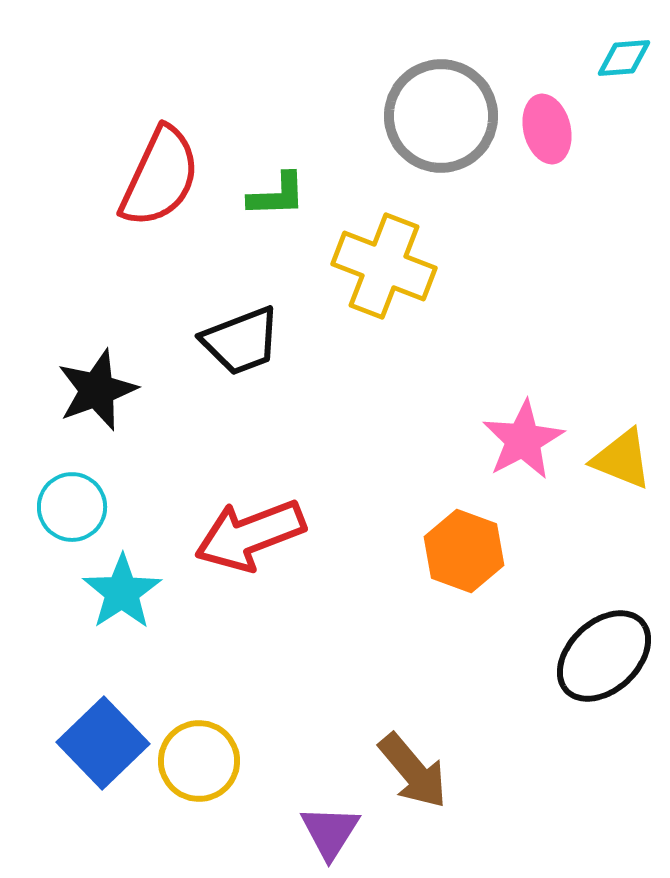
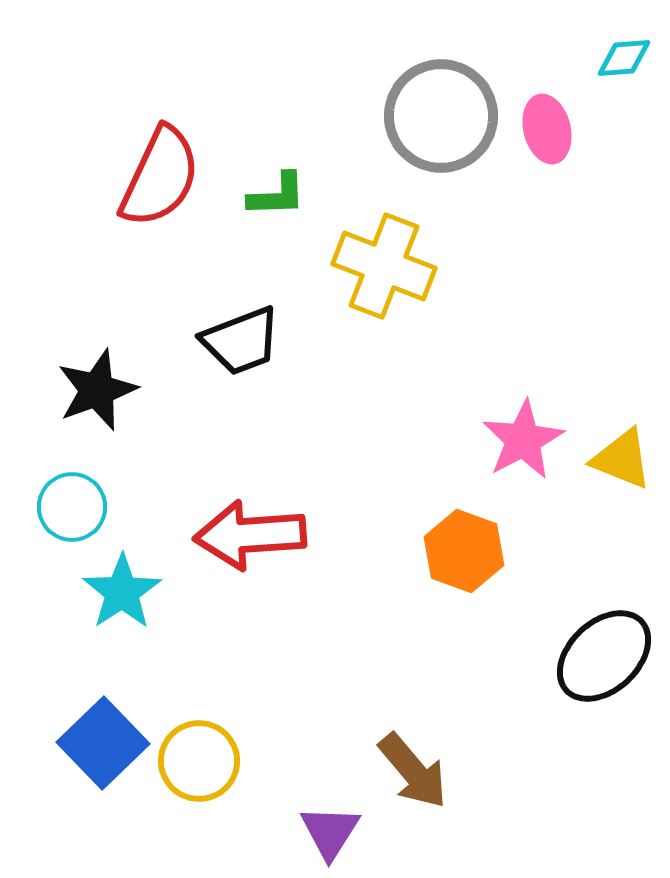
red arrow: rotated 17 degrees clockwise
